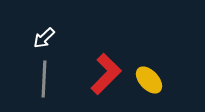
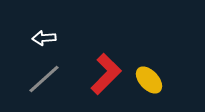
white arrow: rotated 40 degrees clockwise
gray line: rotated 45 degrees clockwise
